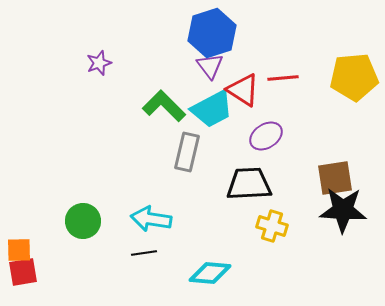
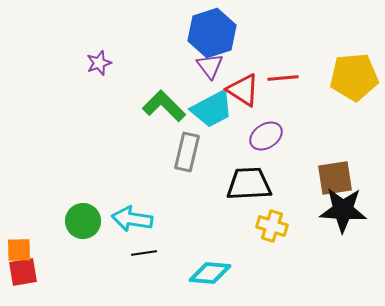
cyan arrow: moved 19 px left
